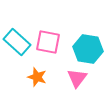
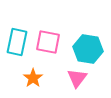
cyan rectangle: rotated 60 degrees clockwise
orange star: moved 4 px left, 1 px down; rotated 18 degrees clockwise
